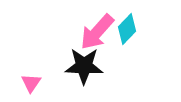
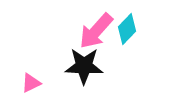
pink arrow: moved 1 px left, 1 px up
pink triangle: rotated 30 degrees clockwise
